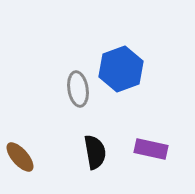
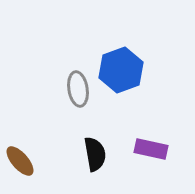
blue hexagon: moved 1 px down
black semicircle: moved 2 px down
brown ellipse: moved 4 px down
